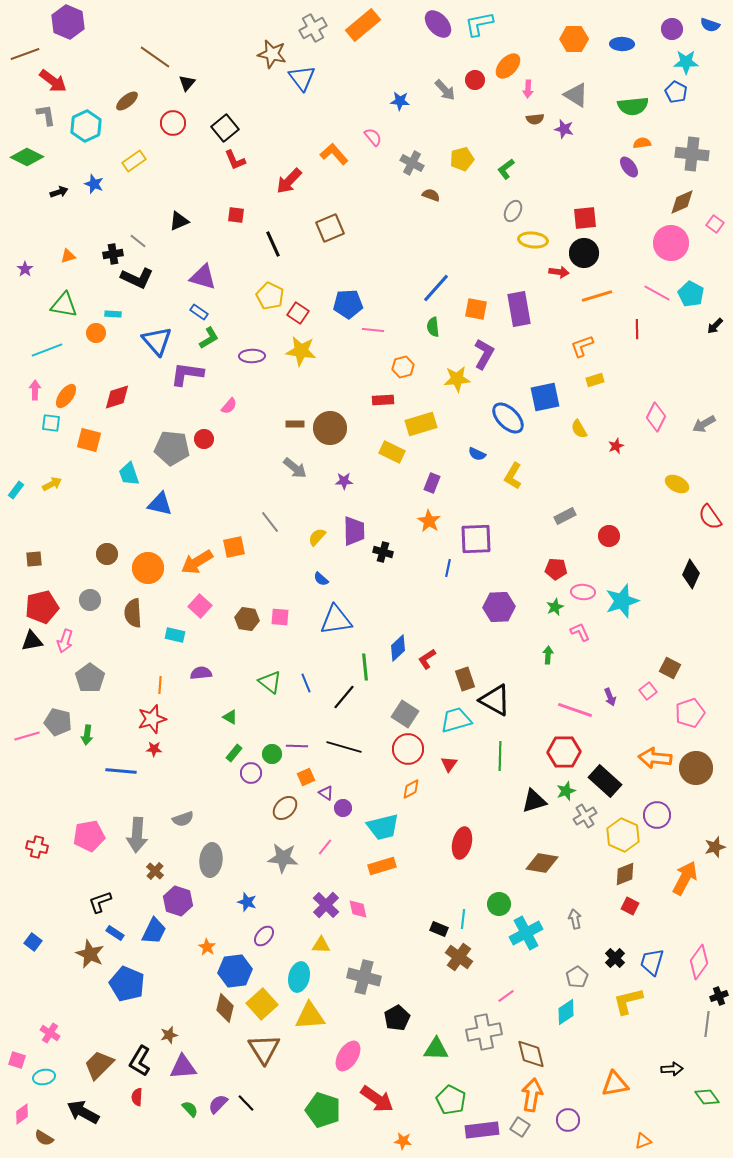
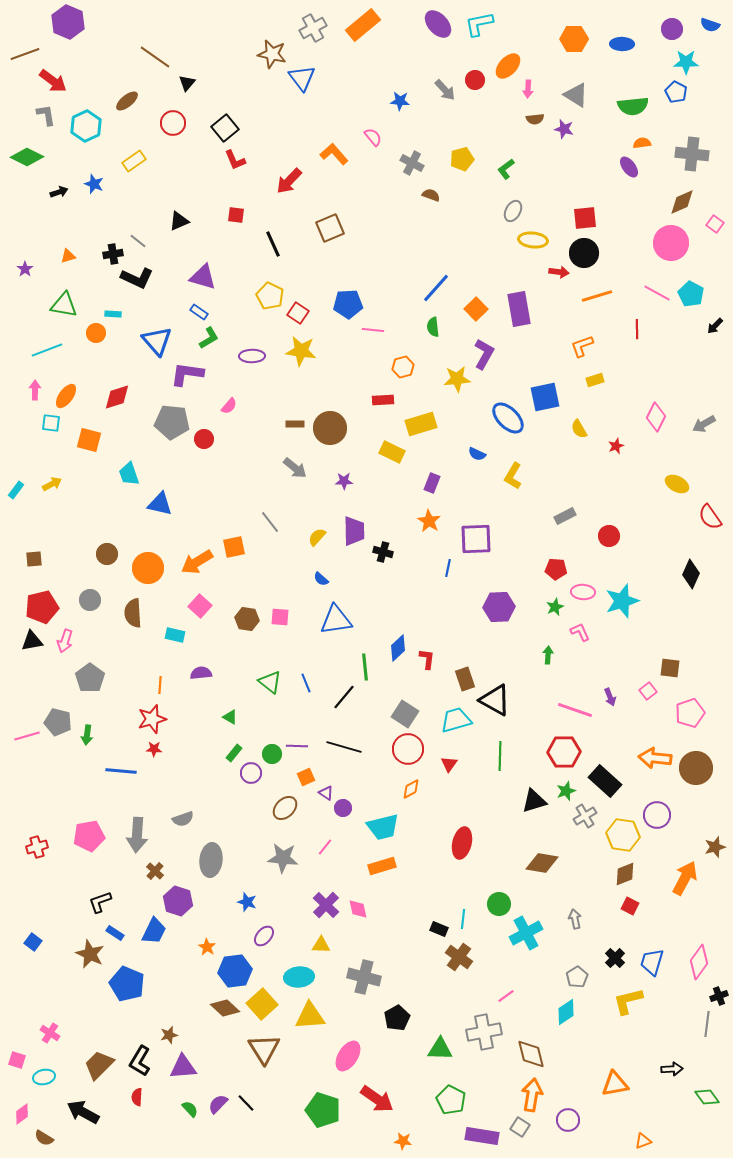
orange square at (476, 309): rotated 35 degrees clockwise
gray pentagon at (172, 448): moved 26 px up
red L-shape at (427, 659): rotated 130 degrees clockwise
brown square at (670, 668): rotated 20 degrees counterclockwise
yellow hexagon at (623, 835): rotated 16 degrees counterclockwise
red cross at (37, 847): rotated 30 degrees counterclockwise
cyan ellipse at (299, 977): rotated 72 degrees clockwise
brown diamond at (225, 1008): rotated 60 degrees counterclockwise
green triangle at (436, 1049): moved 4 px right
purple rectangle at (482, 1130): moved 6 px down; rotated 16 degrees clockwise
